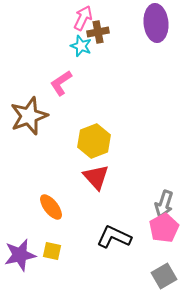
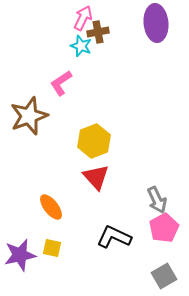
gray arrow: moved 7 px left, 4 px up; rotated 44 degrees counterclockwise
yellow square: moved 3 px up
